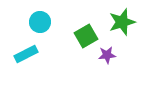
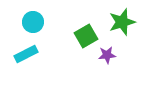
cyan circle: moved 7 px left
